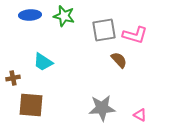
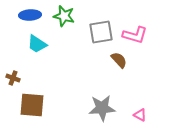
gray square: moved 3 px left, 2 px down
cyan trapezoid: moved 6 px left, 18 px up
brown cross: rotated 32 degrees clockwise
brown square: moved 1 px right
